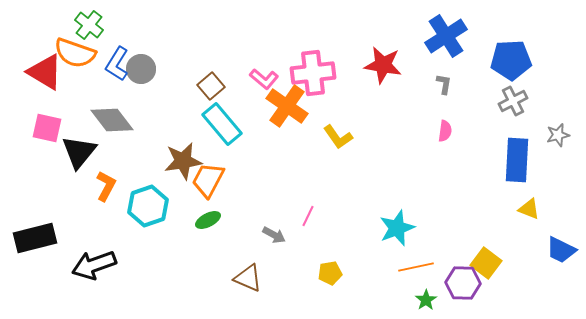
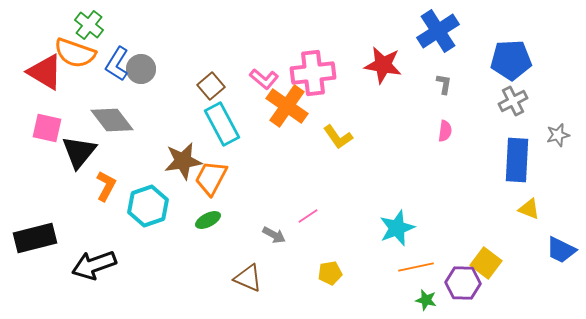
blue cross: moved 8 px left, 5 px up
cyan rectangle: rotated 12 degrees clockwise
orange trapezoid: moved 3 px right, 2 px up
pink line: rotated 30 degrees clockwise
green star: rotated 25 degrees counterclockwise
